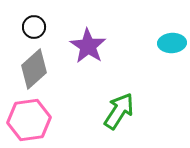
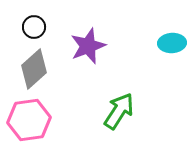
purple star: rotated 18 degrees clockwise
